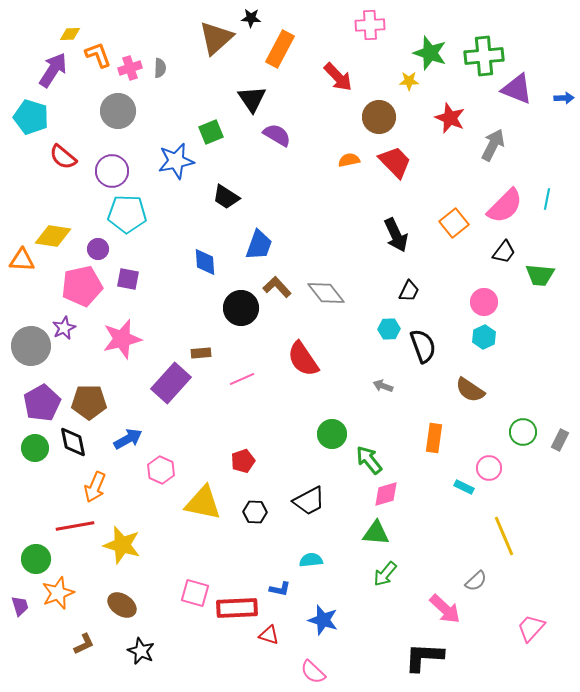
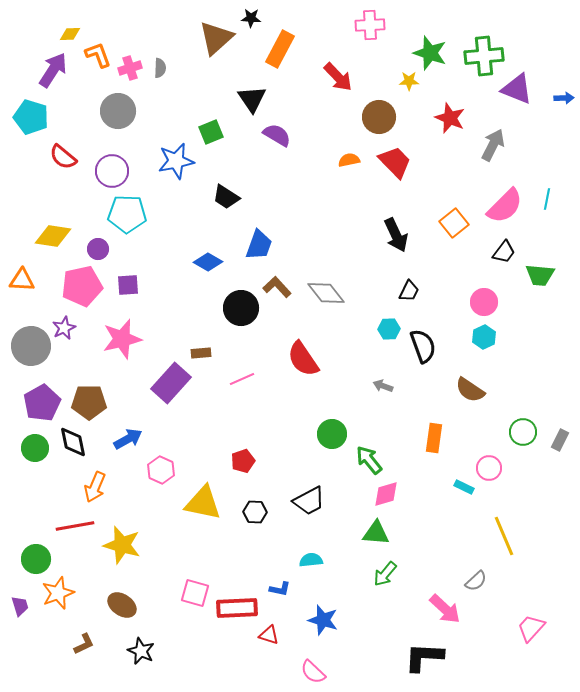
orange triangle at (22, 260): moved 20 px down
blue diamond at (205, 262): moved 3 px right; rotated 56 degrees counterclockwise
purple square at (128, 279): moved 6 px down; rotated 15 degrees counterclockwise
